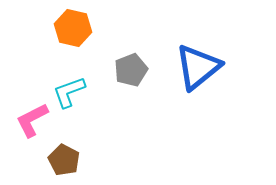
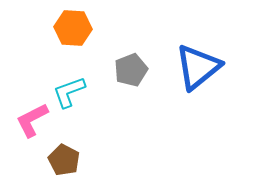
orange hexagon: rotated 9 degrees counterclockwise
